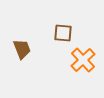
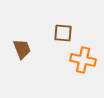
orange cross: rotated 35 degrees counterclockwise
